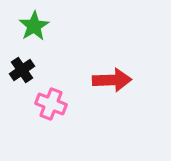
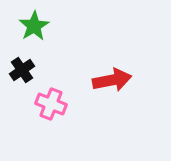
red arrow: rotated 9 degrees counterclockwise
